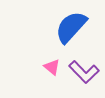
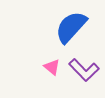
purple L-shape: moved 2 px up
